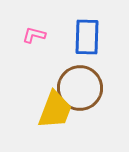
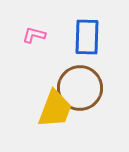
yellow trapezoid: moved 1 px up
